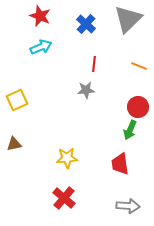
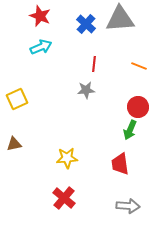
gray triangle: moved 8 px left; rotated 40 degrees clockwise
yellow square: moved 1 px up
